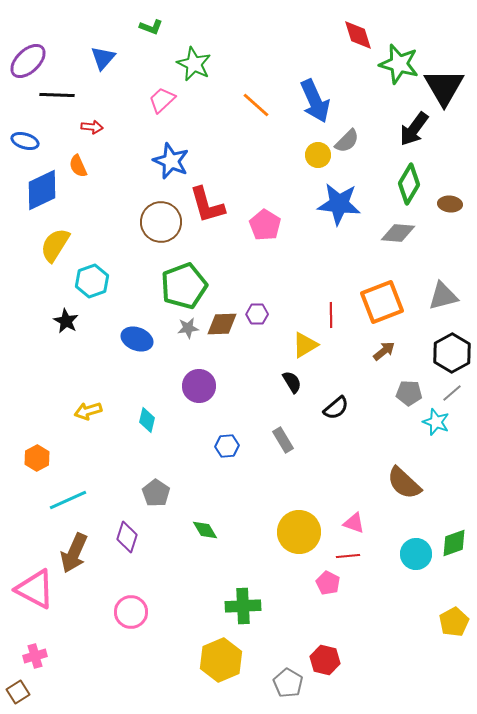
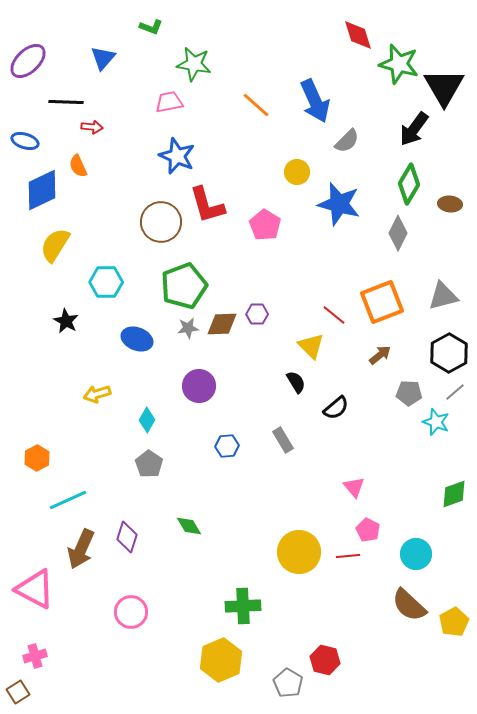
green star at (194, 64): rotated 16 degrees counterclockwise
black line at (57, 95): moved 9 px right, 7 px down
pink trapezoid at (162, 100): moved 7 px right, 2 px down; rotated 32 degrees clockwise
yellow circle at (318, 155): moved 21 px left, 17 px down
blue star at (171, 161): moved 6 px right, 5 px up
blue star at (339, 204): rotated 9 degrees clockwise
gray diamond at (398, 233): rotated 68 degrees counterclockwise
cyan hexagon at (92, 281): moved 14 px right, 1 px down; rotated 20 degrees clockwise
red line at (331, 315): moved 3 px right; rotated 50 degrees counterclockwise
yellow triangle at (305, 345): moved 6 px right, 1 px down; rotated 44 degrees counterclockwise
brown arrow at (384, 351): moved 4 px left, 4 px down
black hexagon at (452, 353): moved 3 px left
black semicircle at (292, 382): moved 4 px right
gray line at (452, 393): moved 3 px right, 1 px up
yellow arrow at (88, 411): moved 9 px right, 17 px up
cyan diamond at (147, 420): rotated 15 degrees clockwise
brown semicircle at (404, 483): moved 5 px right, 122 px down
gray pentagon at (156, 493): moved 7 px left, 29 px up
pink triangle at (354, 523): moved 36 px up; rotated 30 degrees clockwise
green diamond at (205, 530): moved 16 px left, 4 px up
yellow circle at (299, 532): moved 20 px down
green diamond at (454, 543): moved 49 px up
brown arrow at (74, 553): moved 7 px right, 4 px up
pink pentagon at (328, 583): moved 40 px right, 53 px up
